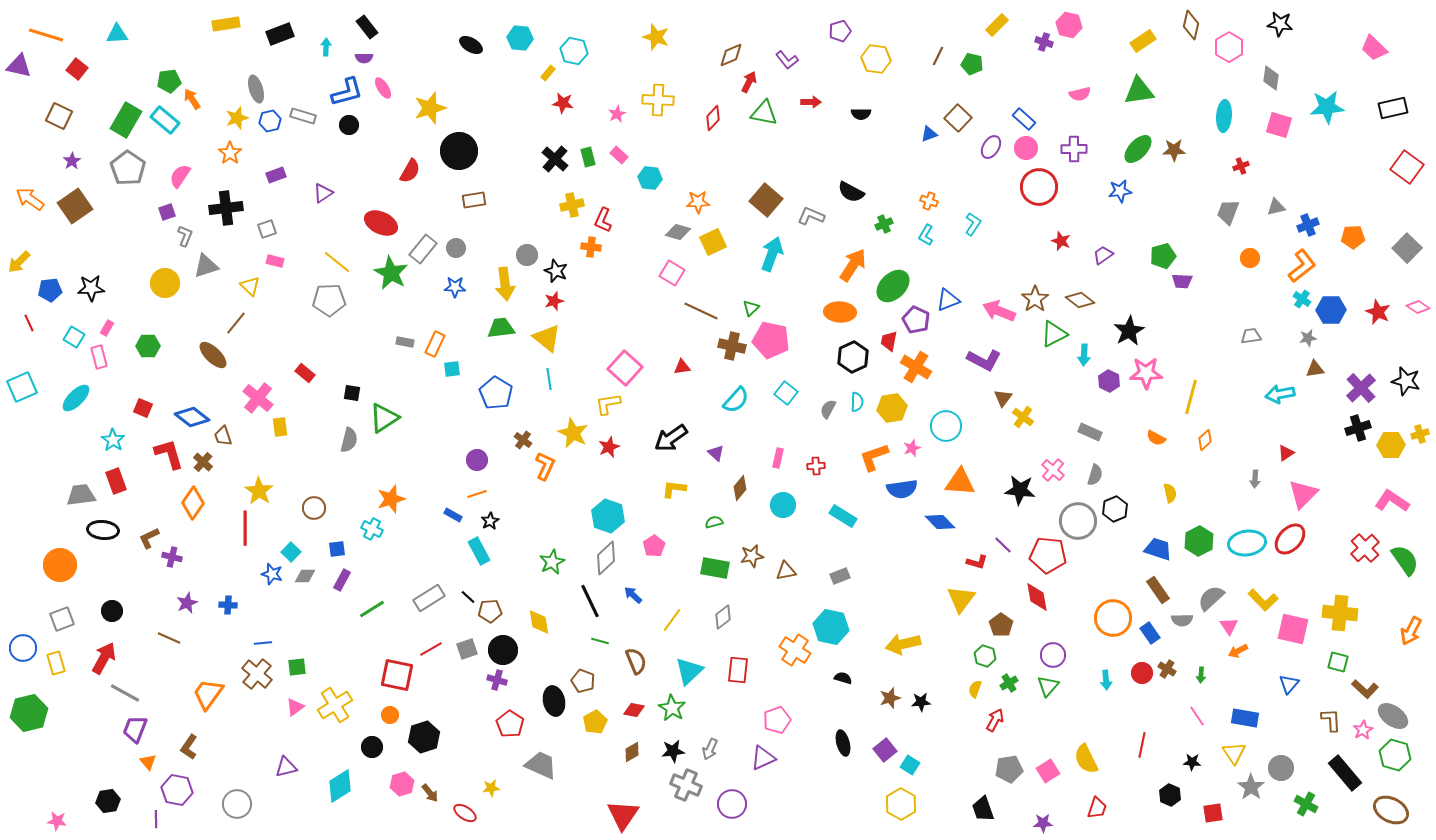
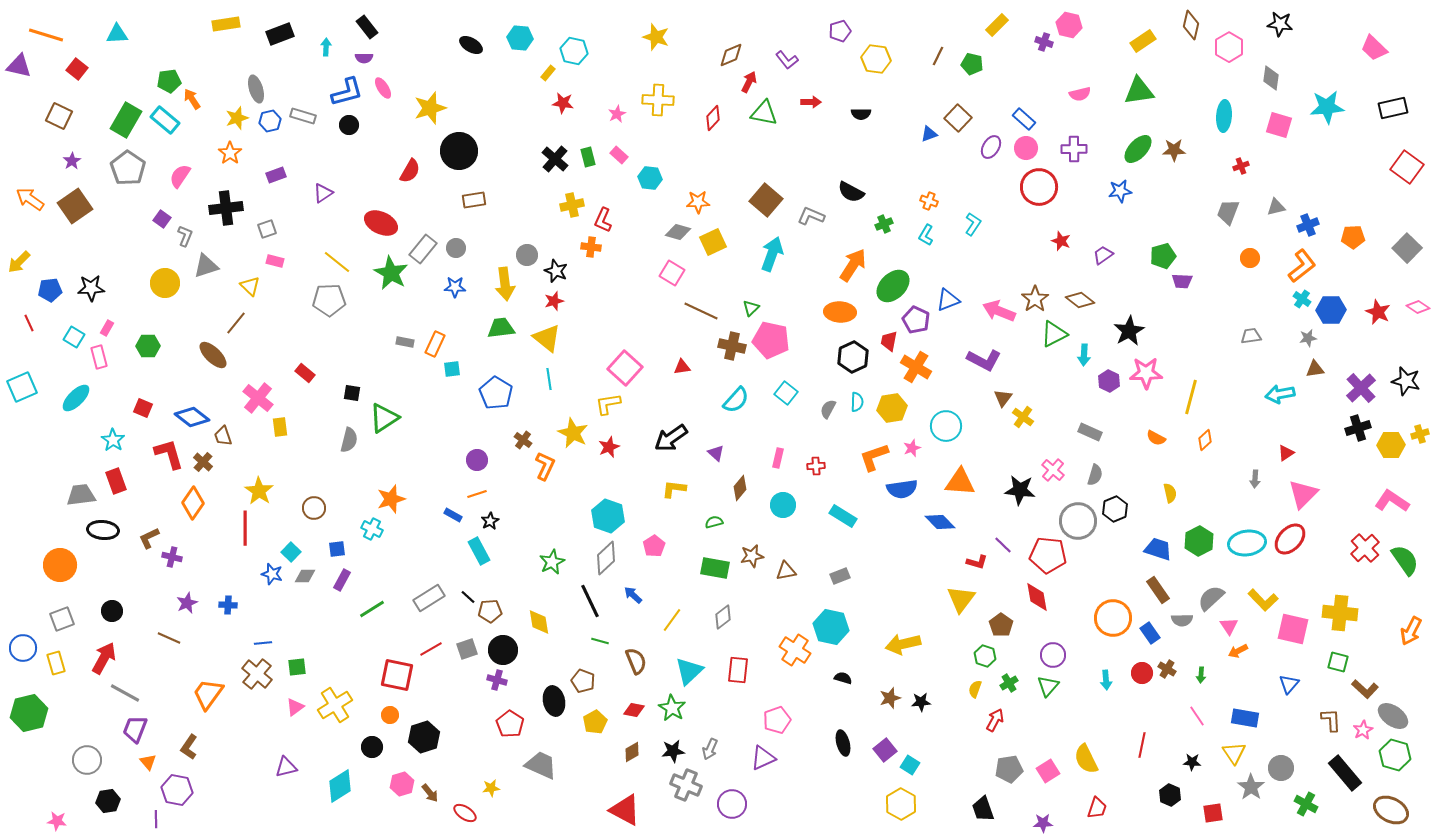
purple square at (167, 212): moved 5 px left, 7 px down; rotated 36 degrees counterclockwise
gray circle at (237, 804): moved 150 px left, 44 px up
red triangle at (623, 815): moved 2 px right, 5 px up; rotated 36 degrees counterclockwise
